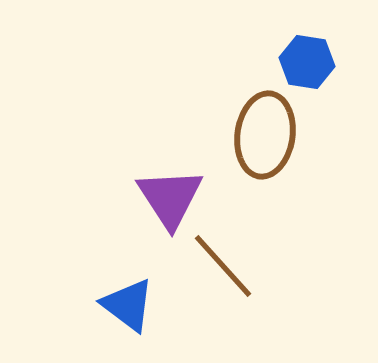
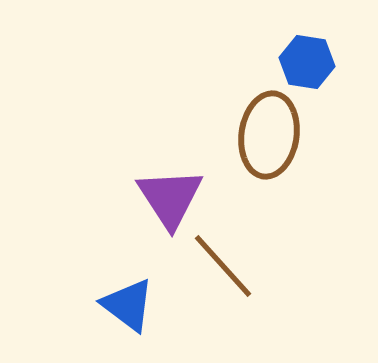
brown ellipse: moved 4 px right
